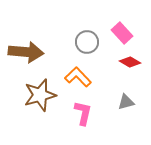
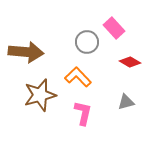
pink rectangle: moved 8 px left, 5 px up
